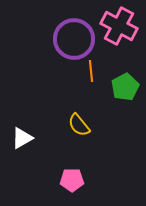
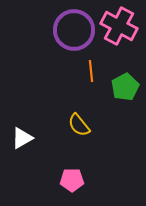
purple circle: moved 9 px up
